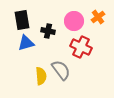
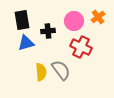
black cross: rotated 16 degrees counterclockwise
yellow semicircle: moved 4 px up
